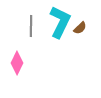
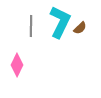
pink diamond: moved 2 px down
